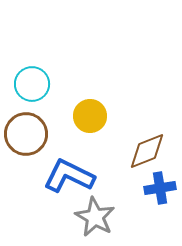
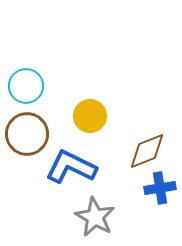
cyan circle: moved 6 px left, 2 px down
brown circle: moved 1 px right
blue L-shape: moved 2 px right, 9 px up
